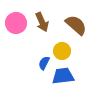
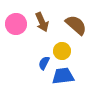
pink circle: moved 1 px down
